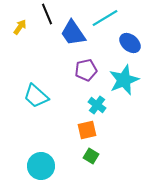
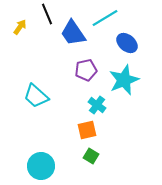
blue ellipse: moved 3 px left
